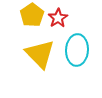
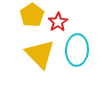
red star: moved 4 px down
